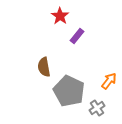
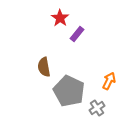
red star: moved 2 px down
purple rectangle: moved 2 px up
orange arrow: rotated 12 degrees counterclockwise
